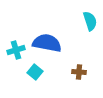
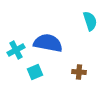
blue semicircle: moved 1 px right
cyan cross: rotated 12 degrees counterclockwise
cyan square: rotated 28 degrees clockwise
